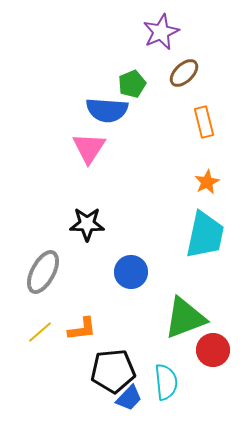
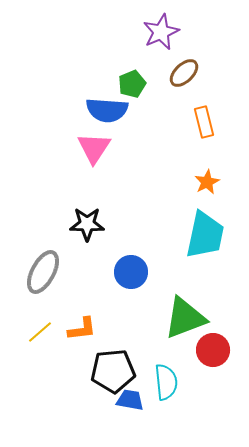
pink triangle: moved 5 px right
blue trapezoid: moved 1 px right, 2 px down; rotated 124 degrees counterclockwise
